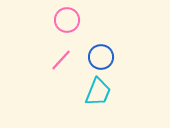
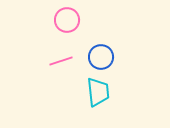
pink line: moved 1 px down; rotated 30 degrees clockwise
cyan trapezoid: rotated 28 degrees counterclockwise
